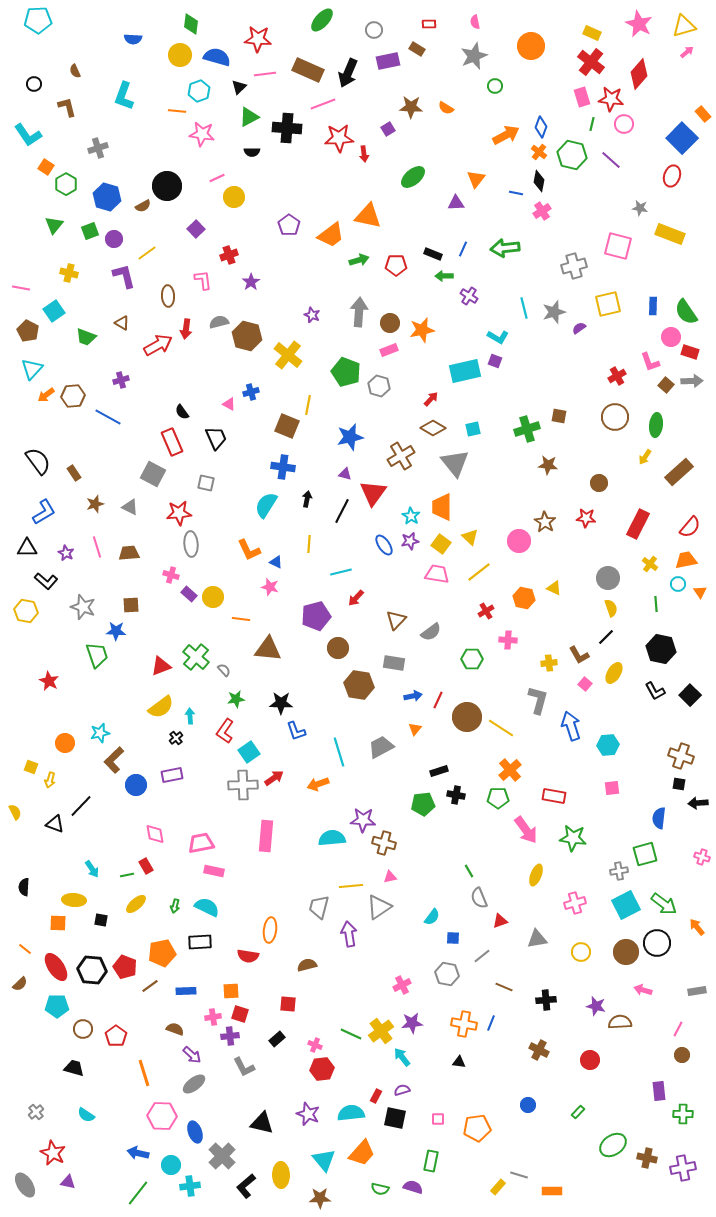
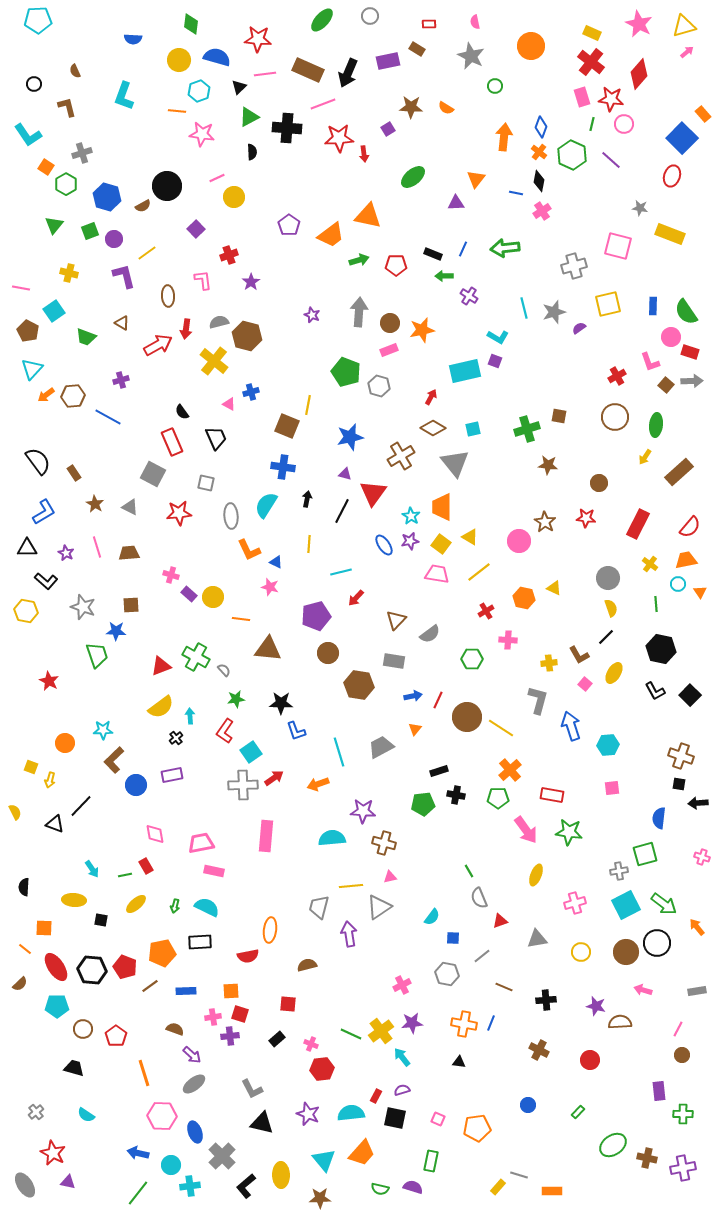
gray circle at (374, 30): moved 4 px left, 14 px up
yellow circle at (180, 55): moved 1 px left, 5 px down
gray star at (474, 56): moved 3 px left; rotated 24 degrees counterclockwise
orange arrow at (506, 135): moved 2 px left, 2 px down; rotated 56 degrees counterclockwise
gray cross at (98, 148): moved 16 px left, 5 px down
black semicircle at (252, 152): rotated 91 degrees counterclockwise
green hexagon at (572, 155): rotated 12 degrees clockwise
yellow cross at (288, 355): moved 74 px left, 6 px down
red arrow at (431, 399): moved 2 px up; rotated 14 degrees counterclockwise
brown star at (95, 504): rotated 24 degrees counterclockwise
yellow triangle at (470, 537): rotated 12 degrees counterclockwise
gray ellipse at (191, 544): moved 40 px right, 28 px up
gray semicircle at (431, 632): moved 1 px left, 2 px down
brown circle at (338, 648): moved 10 px left, 5 px down
green cross at (196, 657): rotated 12 degrees counterclockwise
gray rectangle at (394, 663): moved 2 px up
cyan star at (100, 733): moved 3 px right, 3 px up; rotated 12 degrees clockwise
cyan square at (249, 752): moved 2 px right
red rectangle at (554, 796): moved 2 px left, 1 px up
purple star at (363, 820): moved 9 px up
green star at (573, 838): moved 4 px left, 6 px up
green line at (127, 875): moved 2 px left
orange square at (58, 923): moved 14 px left, 5 px down
red semicircle at (248, 956): rotated 20 degrees counterclockwise
pink cross at (315, 1045): moved 4 px left, 1 px up
gray L-shape at (244, 1067): moved 8 px right, 22 px down
pink square at (438, 1119): rotated 24 degrees clockwise
